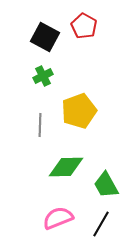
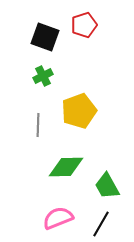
red pentagon: moved 1 px up; rotated 25 degrees clockwise
black square: rotated 8 degrees counterclockwise
gray line: moved 2 px left
green trapezoid: moved 1 px right, 1 px down
